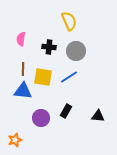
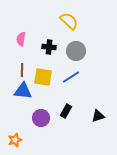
yellow semicircle: rotated 24 degrees counterclockwise
brown line: moved 1 px left, 1 px down
blue line: moved 2 px right
black triangle: rotated 24 degrees counterclockwise
